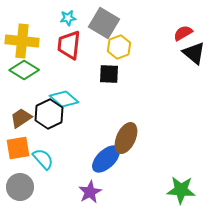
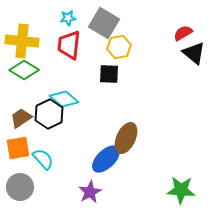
yellow hexagon: rotated 10 degrees clockwise
